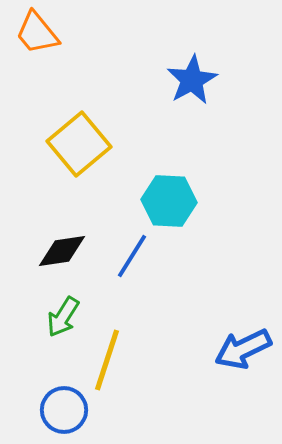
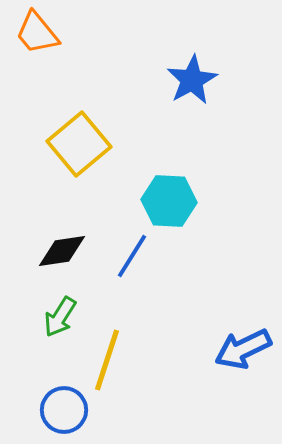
green arrow: moved 3 px left
